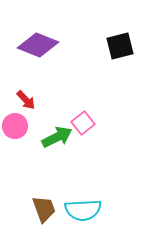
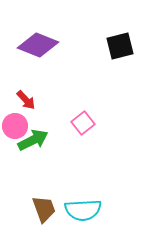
green arrow: moved 24 px left, 3 px down
